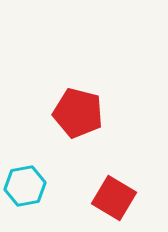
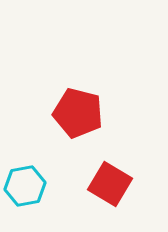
red square: moved 4 px left, 14 px up
